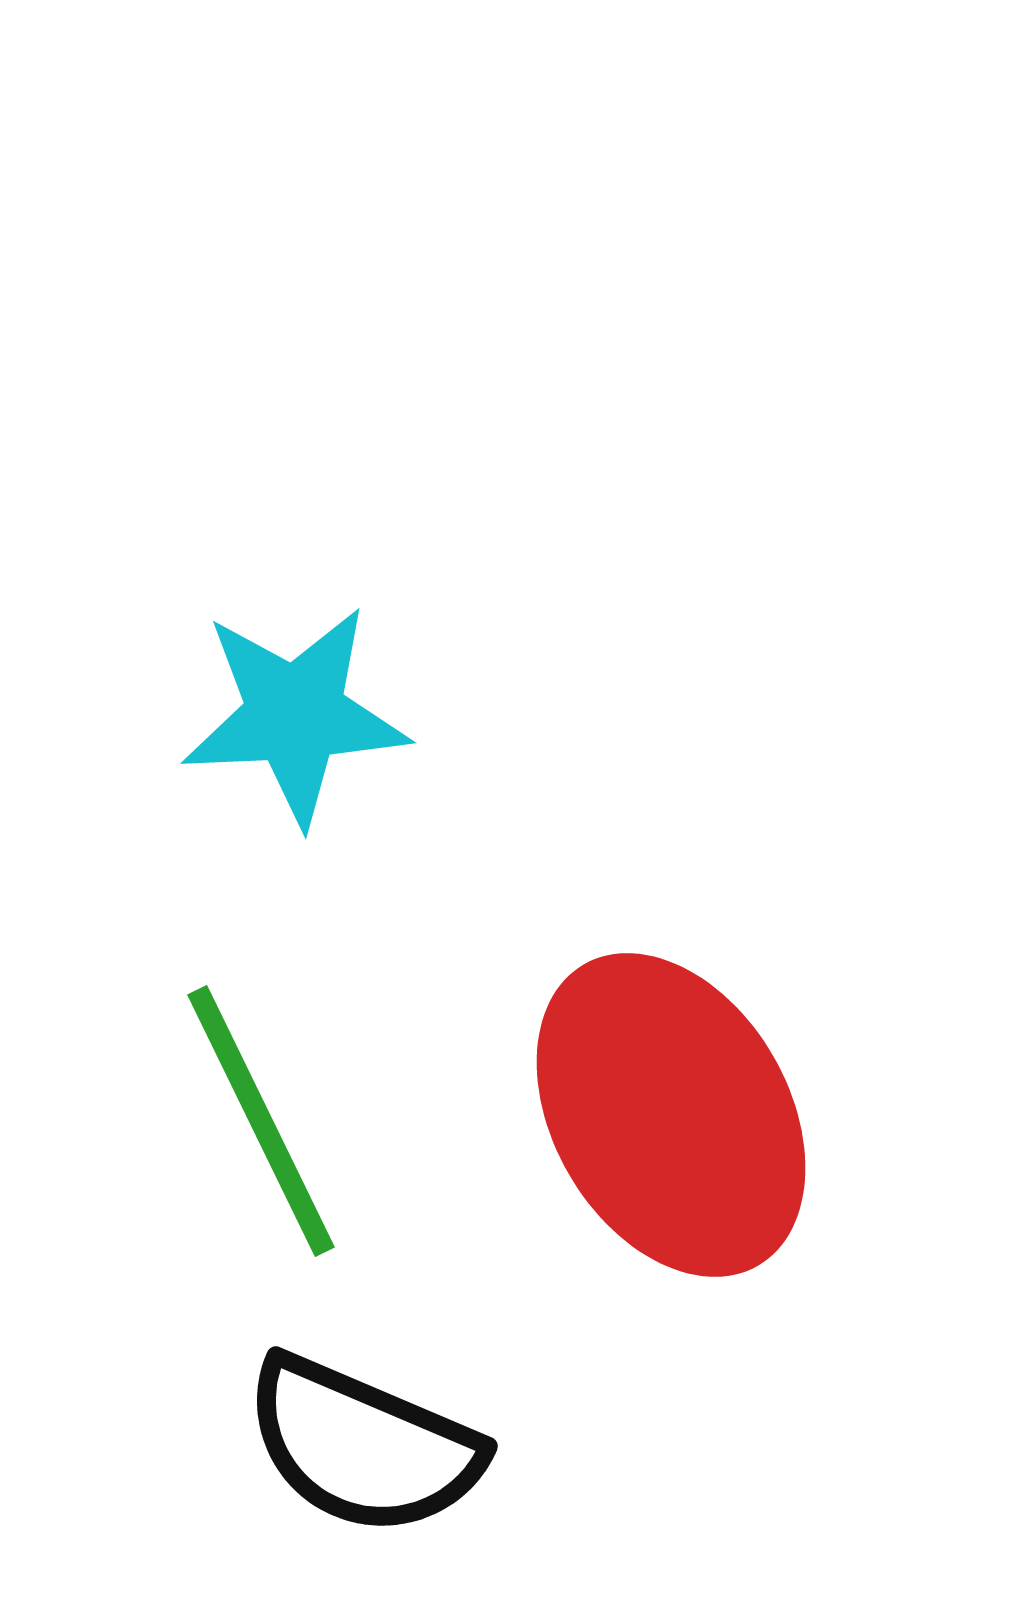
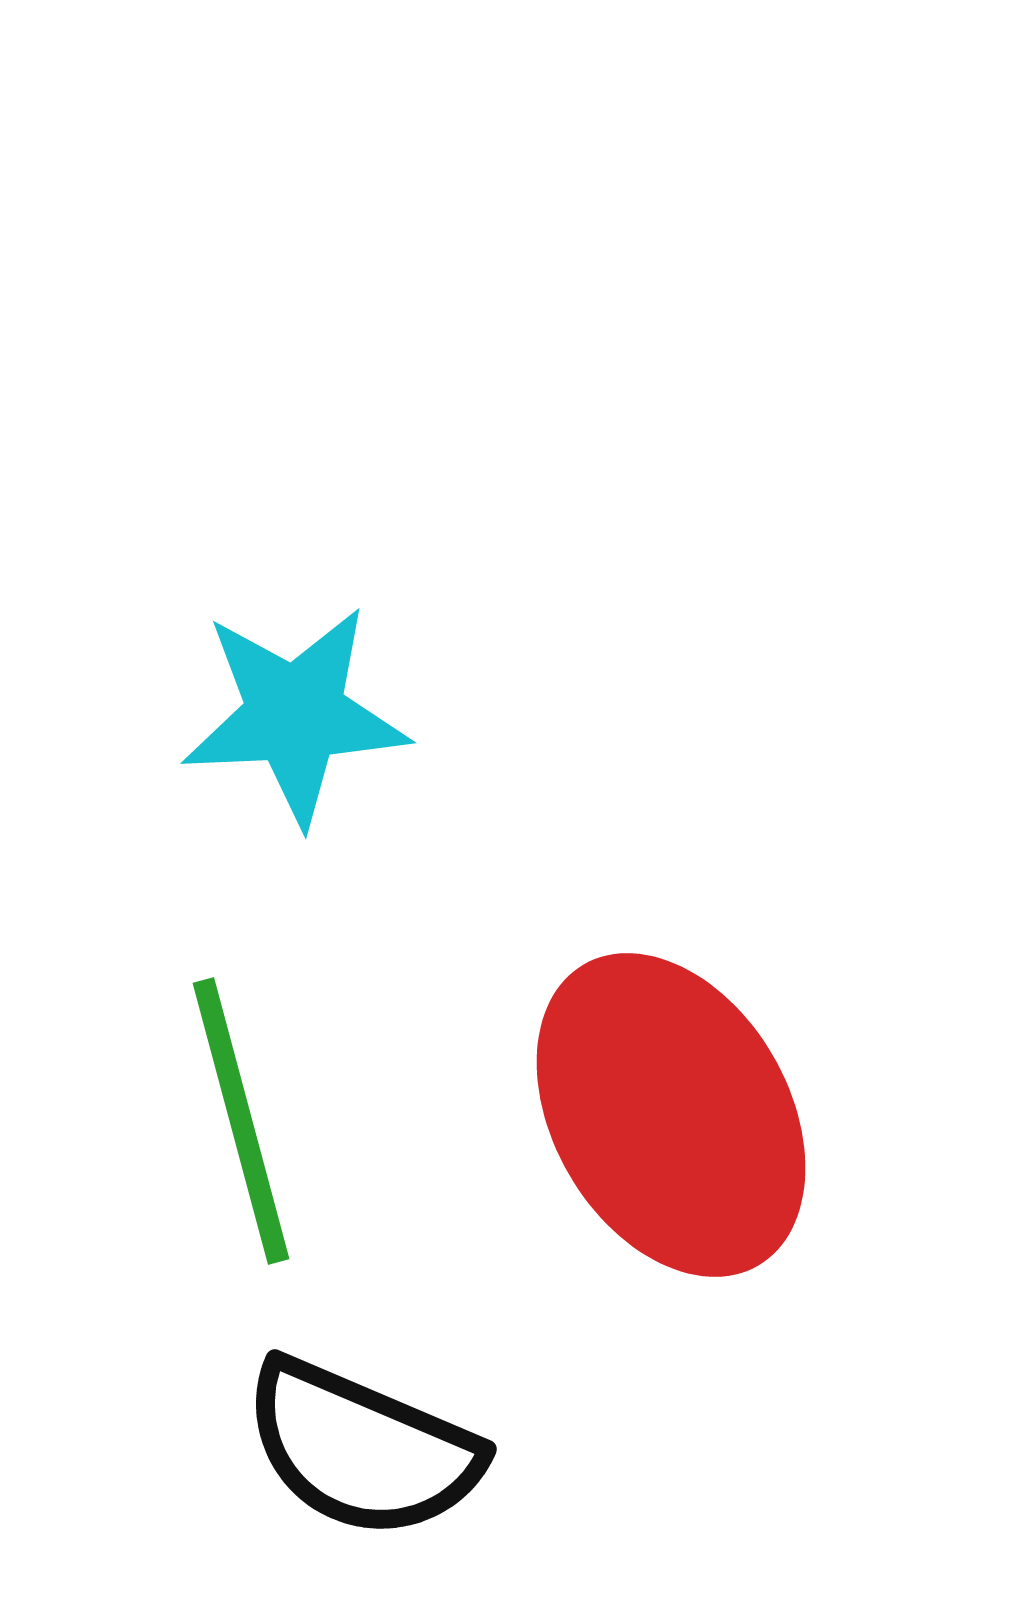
green line: moved 20 px left; rotated 11 degrees clockwise
black semicircle: moved 1 px left, 3 px down
